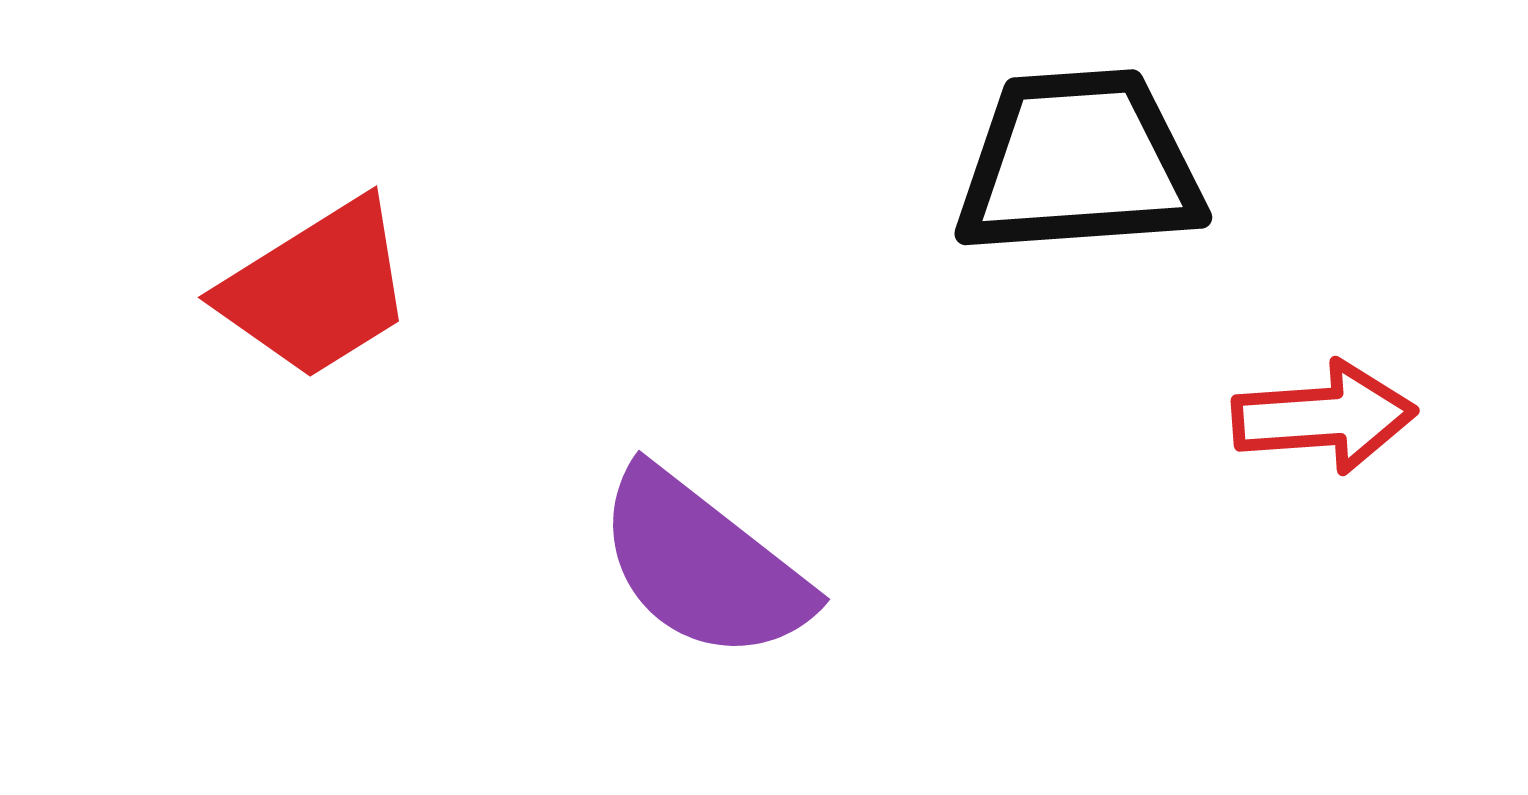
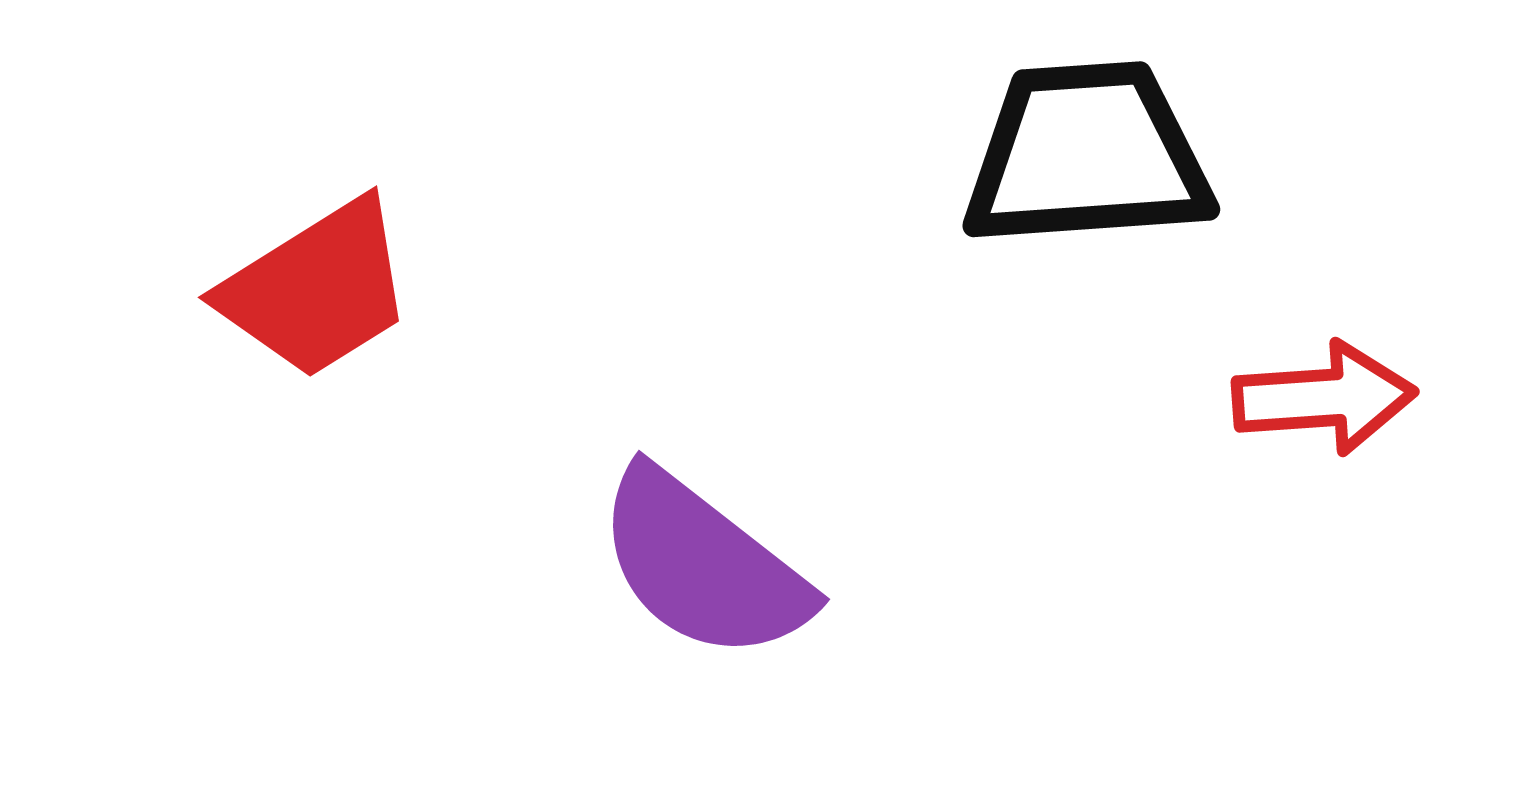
black trapezoid: moved 8 px right, 8 px up
red arrow: moved 19 px up
